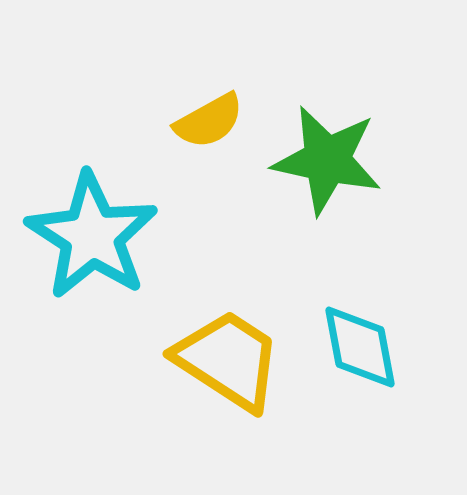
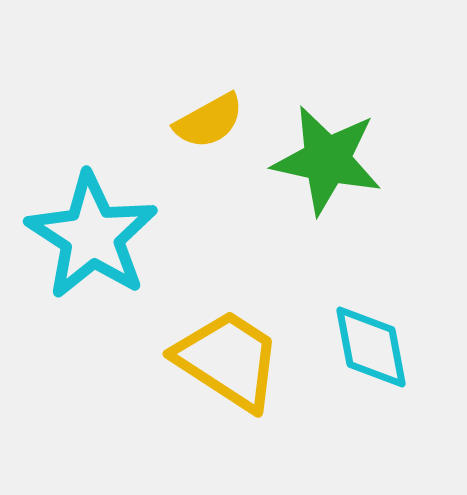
cyan diamond: moved 11 px right
